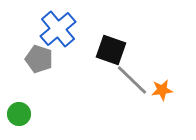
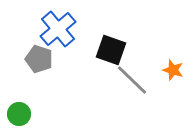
orange star: moved 11 px right, 20 px up; rotated 25 degrees clockwise
